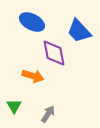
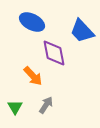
blue trapezoid: moved 3 px right
orange arrow: rotated 30 degrees clockwise
green triangle: moved 1 px right, 1 px down
gray arrow: moved 2 px left, 9 px up
